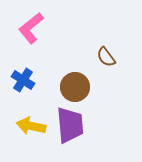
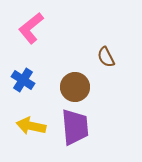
brown semicircle: rotated 10 degrees clockwise
purple trapezoid: moved 5 px right, 2 px down
